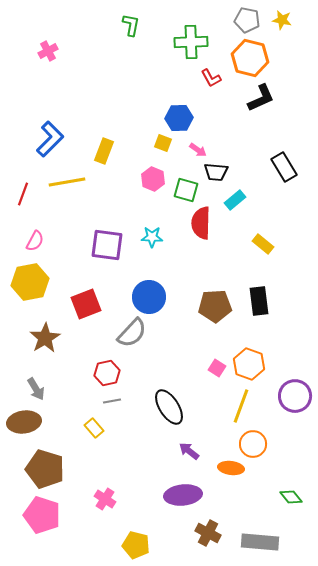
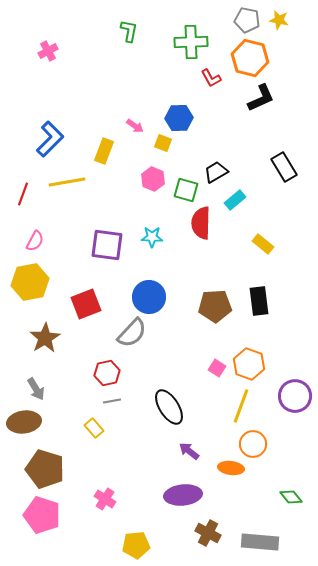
yellow star at (282, 20): moved 3 px left
green L-shape at (131, 25): moved 2 px left, 6 px down
pink arrow at (198, 150): moved 63 px left, 24 px up
black trapezoid at (216, 172): rotated 145 degrees clockwise
yellow pentagon at (136, 545): rotated 20 degrees counterclockwise
